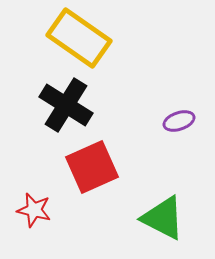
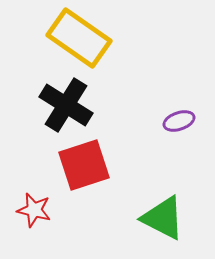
red square: moved 8 px left, 2 px up; rotated 6 degrees clockwise
